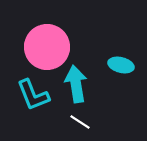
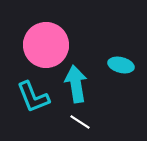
pink circle: moved 1 px left, 2 px up
cyan L-shape: moved 2 px down
